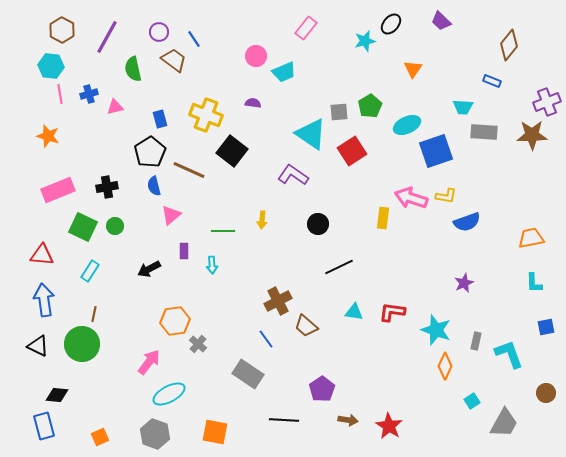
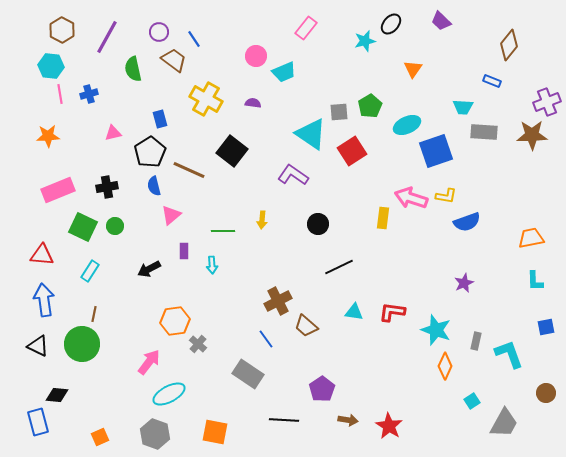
pink triangle at (115, 107): moved 2 px left, 26 px down
yellow cross at (206, 115): moved 16 px up; rotated 8 degrees clockwise
orange star at (48, 136): rotated 20 degrees counterclockwise
cyan L-shape at (534, 283): moved 1 px right, 2 px up
blue rectangle at (44, 426): moved 6 px left, 4 px up
